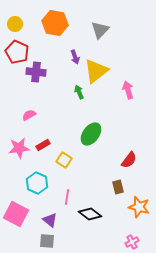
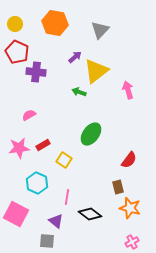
purple arrow: rotated 112 degrees counterclockwise
green arrow: rotated 48 degrees counterclockwise
orange star: moved 9 px left, 1 px down
purple triangle: moved 6 px right, 1 px down
